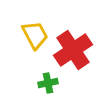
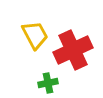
red cross: rotated 9 degrees clockwise
